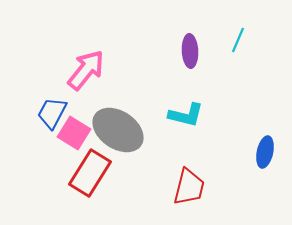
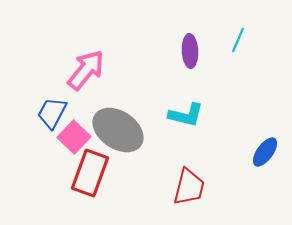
pink square: moved 4 px down; rotated 12 degrees clockwise
blue ellipse: rotated 24 degrees clockwise
red rectangle: rotated 12 degrees counterclockwise
